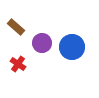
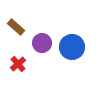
red cross: rotated 14 degrees clockwise
